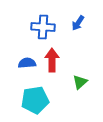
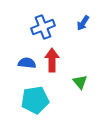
blue arrow: moved 5 px right
blue cross: rotated 25 degrees counterclockwise
blue semicircle: rotated 12 degrees clockwise
green triangle: rotated 28 degrees counterclockwise
